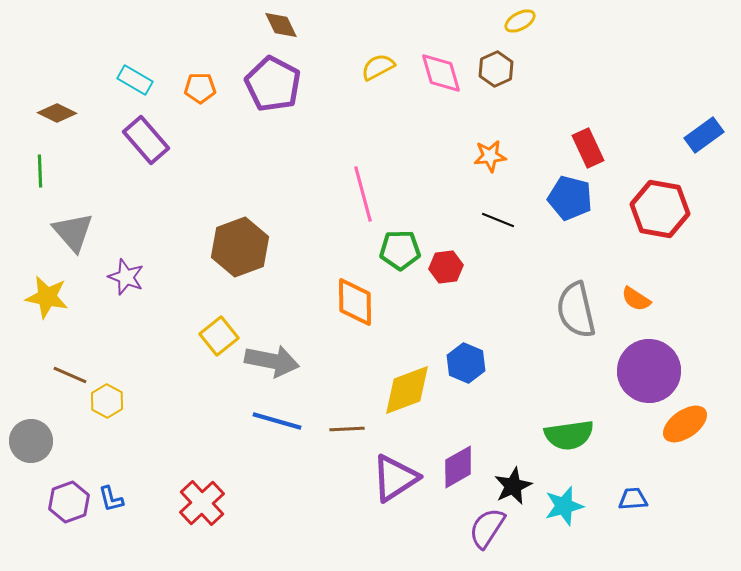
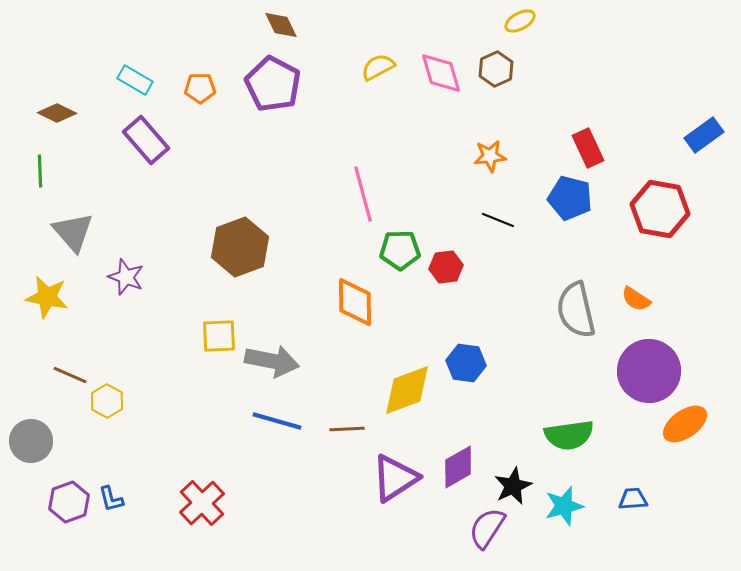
yellow square at (219, 336): rotated 36 degrees clockwise
blue hexagon at (466, 363): rotated 15 degrees counterclockwise
